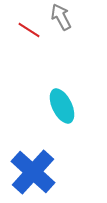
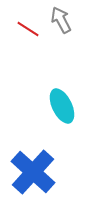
gray arrow: moved 3 px down
red line: moved 1 px left, 1 px up
